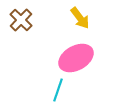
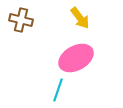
brown cross: rotated 30 degrees counterclockwise
